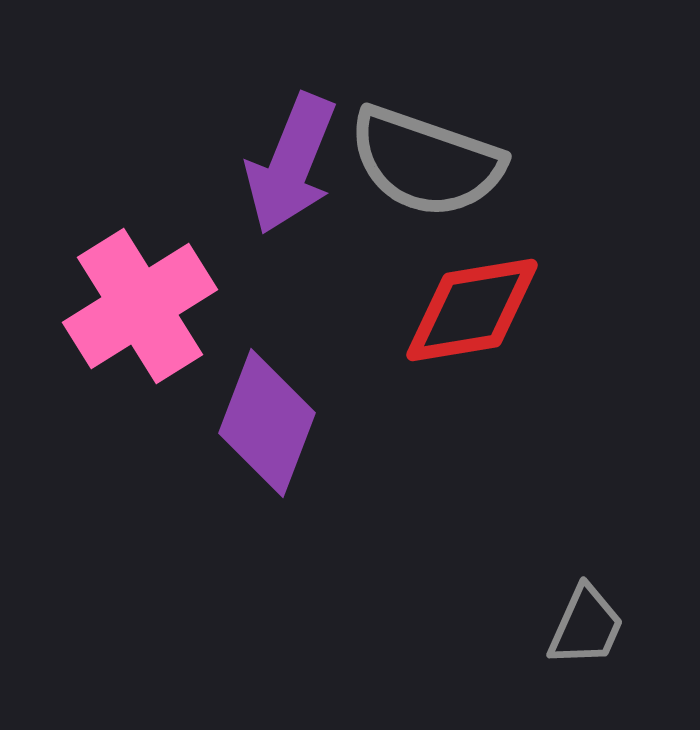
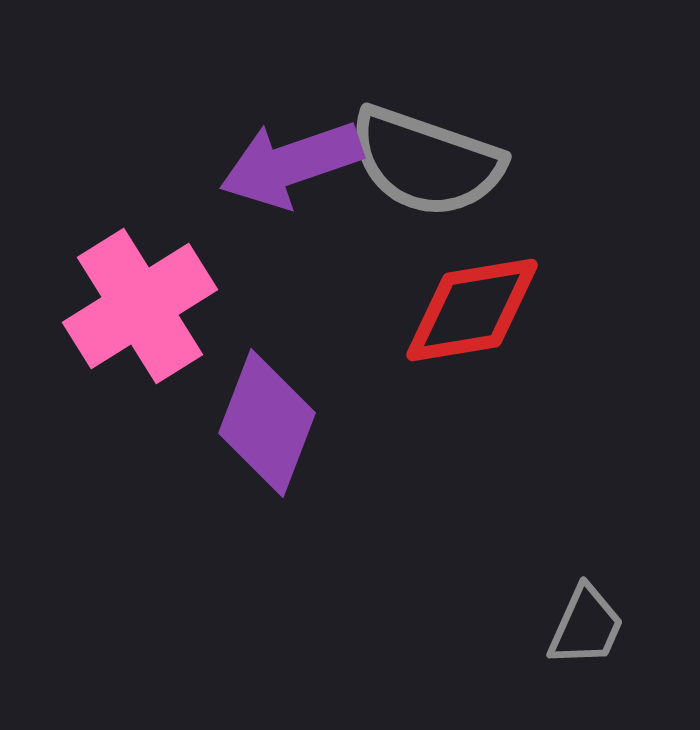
purple arrow: rotated 49 degrees clockwise
